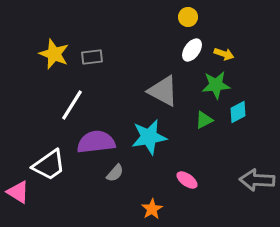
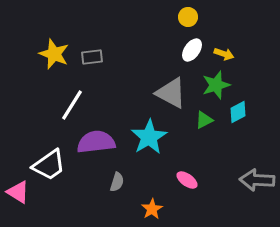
green star: rotated 12 degrees counterclockwise
gray triangle: moved 8 px right, 2 px down
cyan star: rotated 21 degrees counterclockwise
gray semicircle: moved 2 px right, 9 px down; rotated 24 degrees counterclockwise
